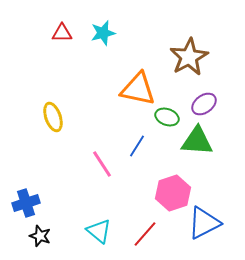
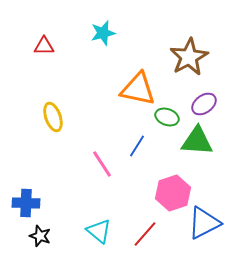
red triangle: moved 18 px left, 13 px down
blue cross: rotated 20 degrees clockwise
